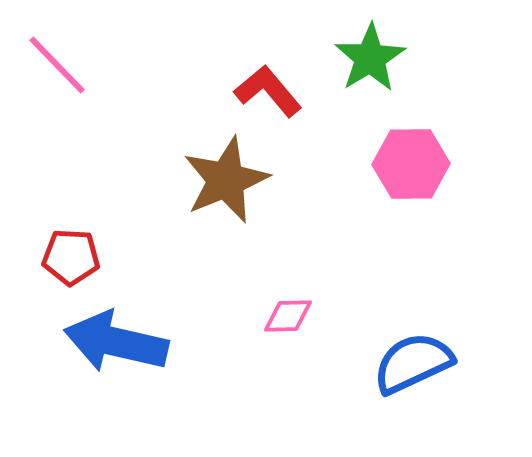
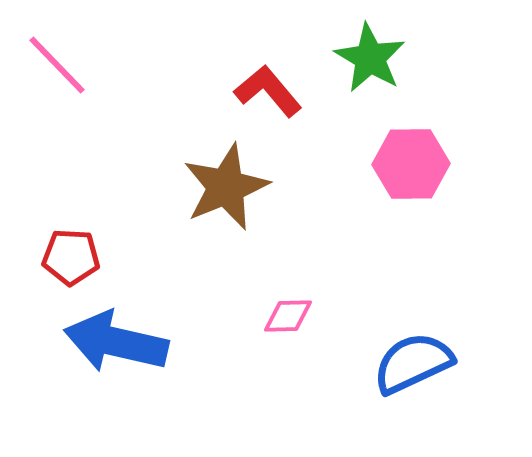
green star: rotated 10 degrees counterclockwise
brown star: moved 7 px down
